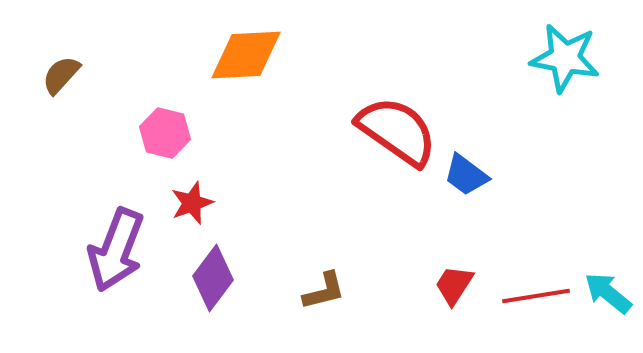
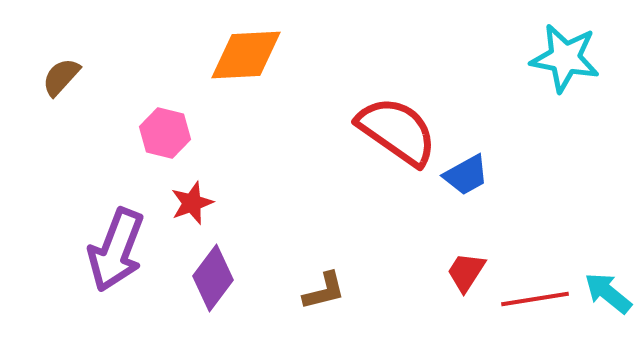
brown semicircle: moved 2 px down
blue trapezoid: rotated 66 degrees counterclockwise
red trapezoid: moved 12 px right, 13 px up
red line: moved 1 px left, 3 px down
